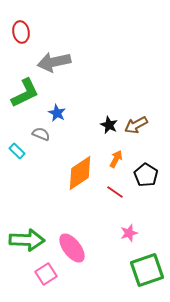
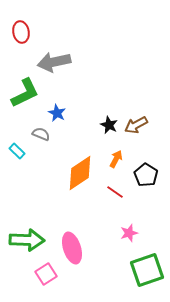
pink ellipse: rotated 20 degrees clockwise
